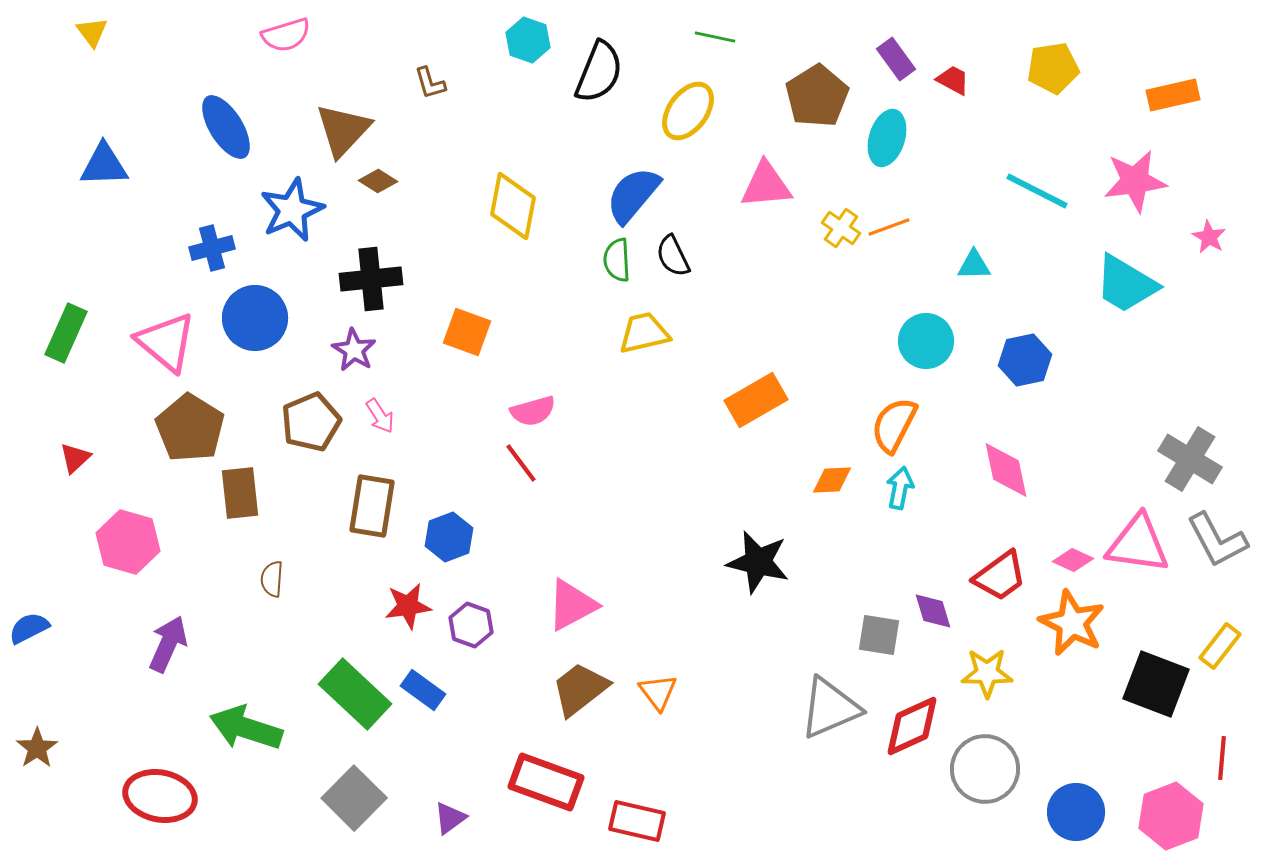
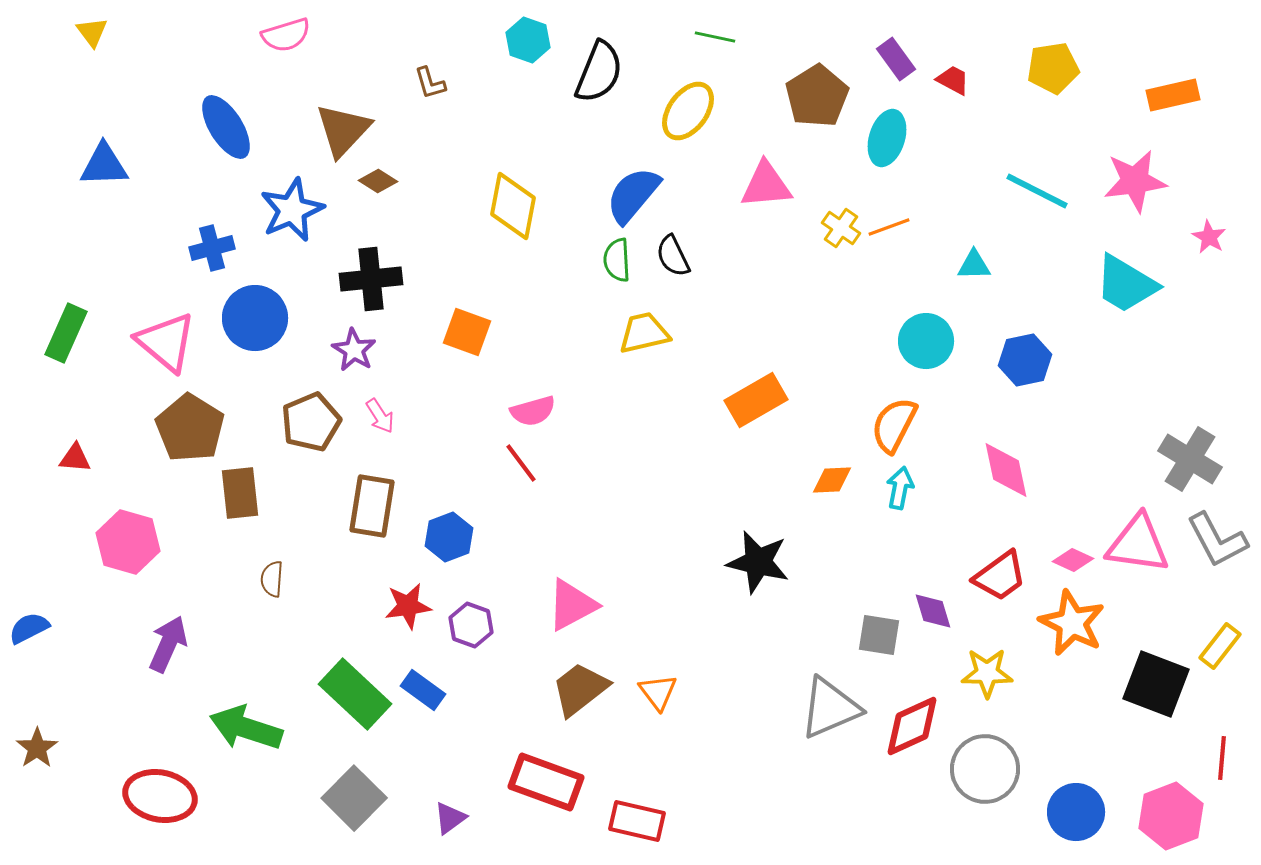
red triangle at (75, 458): rotated 48 degrees clockwise
